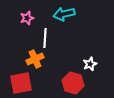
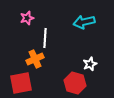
cyan arrow: moved 20 px right, 8 px down
red hexagon: moved 2 px right
